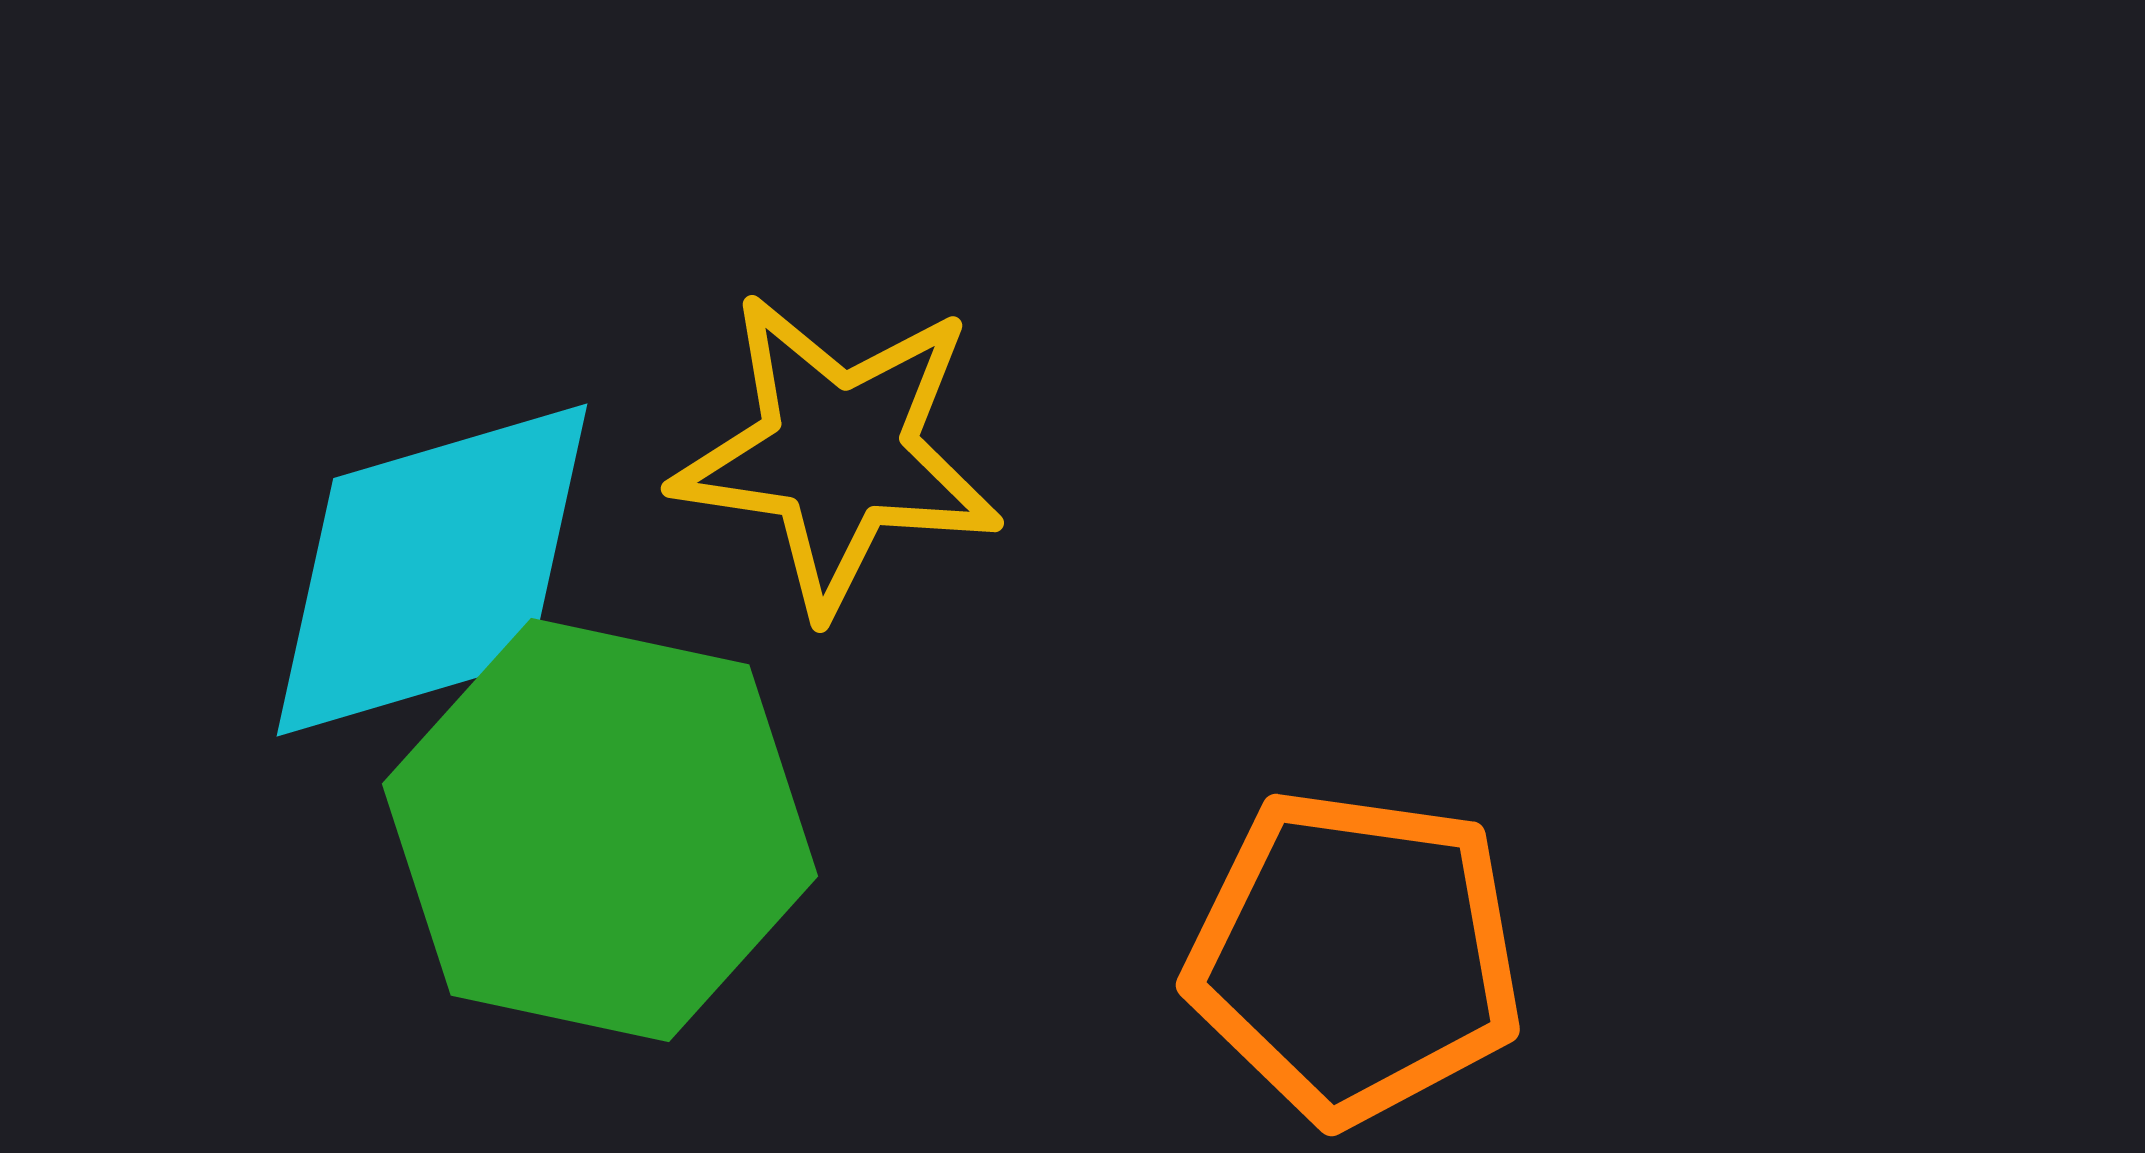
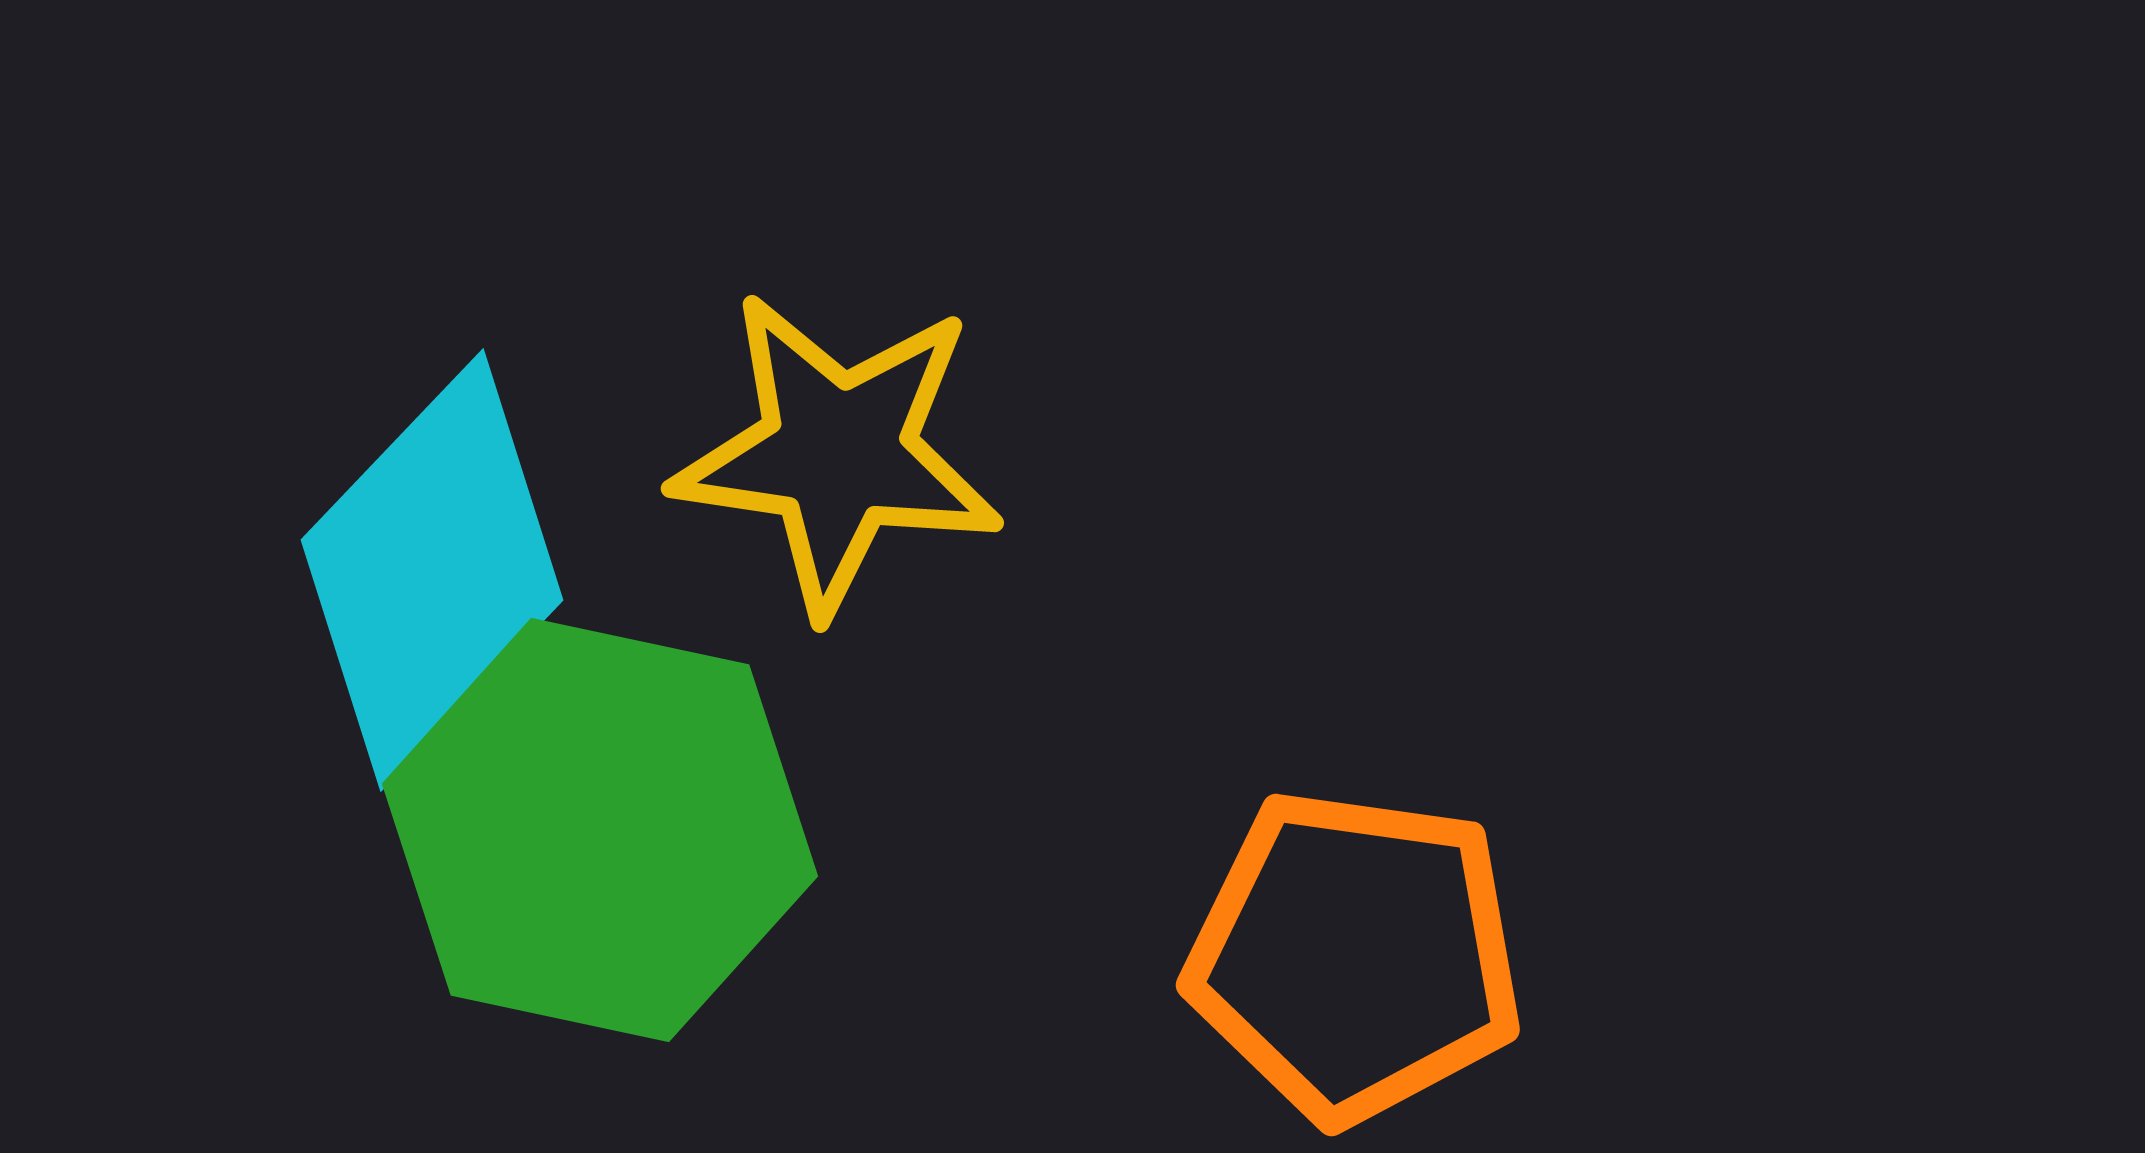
cyan diamond: rotated 30 degrees counterclockwise
